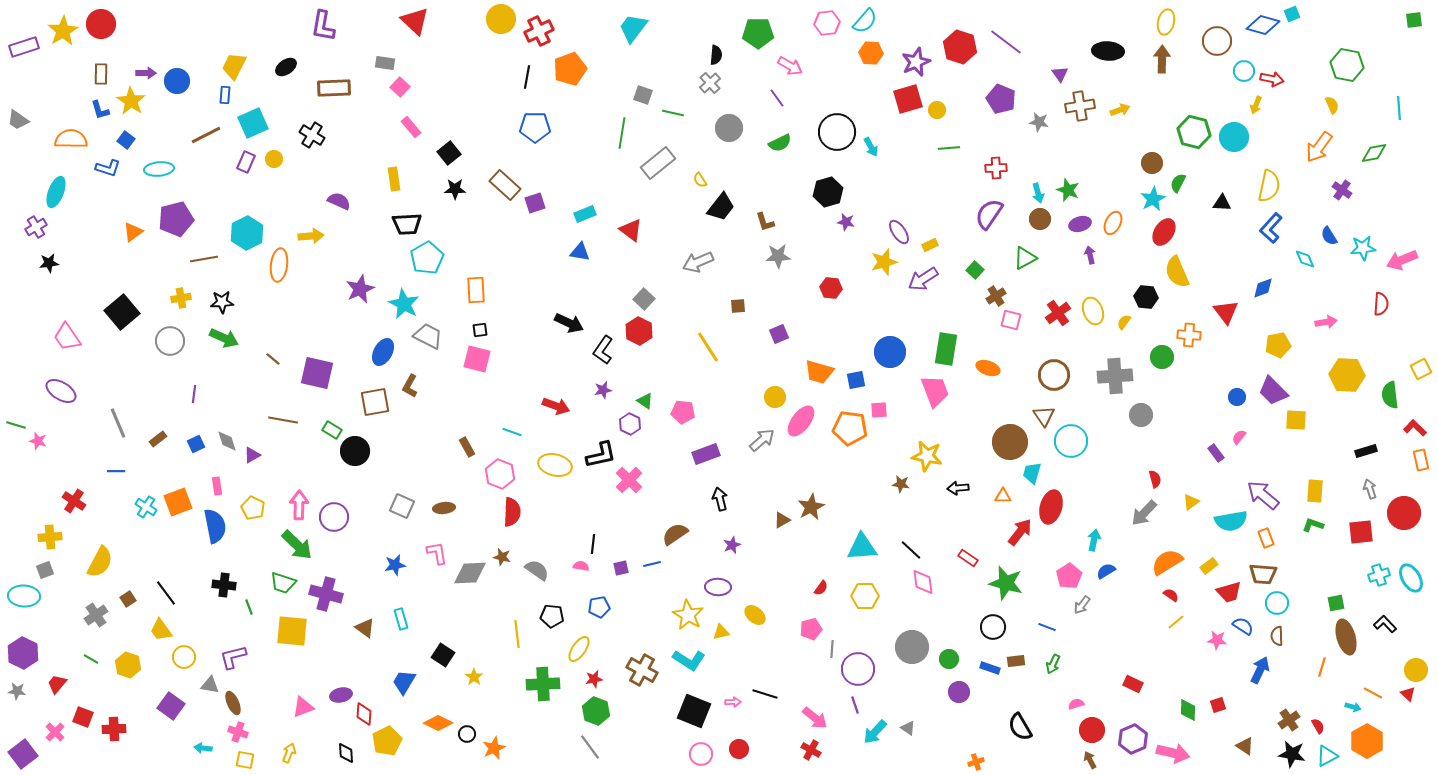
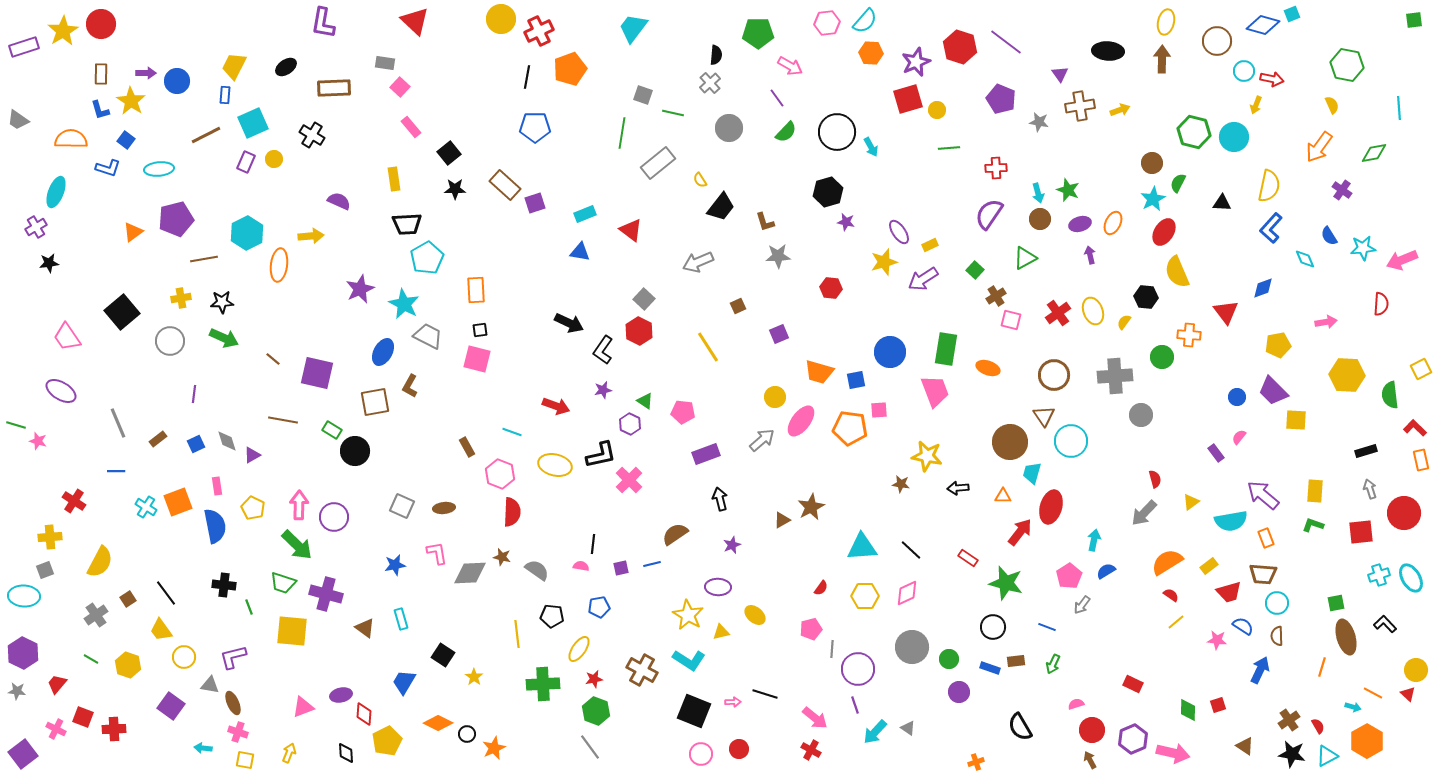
purple L-shape at (323, 26): moved 3 px up
green semicircle at (780, 143): moved 6 px right, 11 px up; rotated 20 degrees counterclockwise
brown square at (738, 306): rotated 21 degrees counterclockwise
pink diamond at (923, 582): moved 16 px left, 11 px down; rotated 72 degrees clockwise
pink cross at (55, 732): moved 1 px right, 3 px up; rotated 18 degrees counterclockwise
